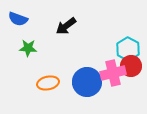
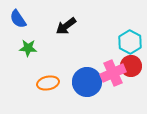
blue semicircle: rotated 36 degrees clockwise
cyan hexagon: moved 2 px right, 7 px up
pink cross: rotated 10 degrees counterclockwise
